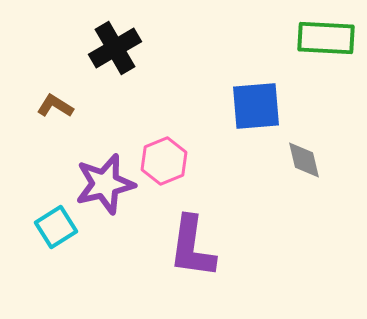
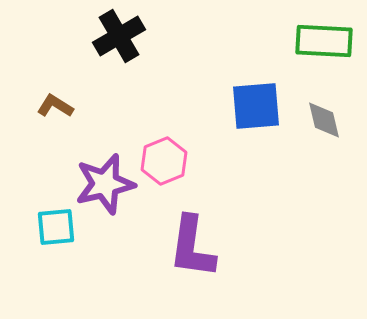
green rectangle: moved 2 px left, 3 px down
black cross: moved 4 px right, 12 px up
gray diamond: moved 20 px right, 40 px up
cyan square: rotated 27 degrees clockwise
